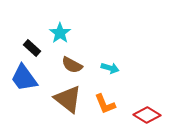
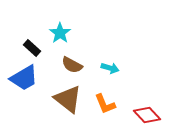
blue trapezoid: rotated 84 degrees counterclockwise
red diamond: rotated 16 degrees clockwise
